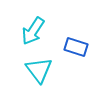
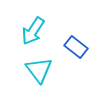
blue rectangle: rotated 20 degrees clockwise
